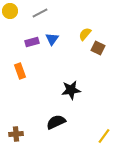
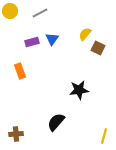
black star: moved 8 px right
black semicircle: rotated 24 degrees counterclockwise
yellow line: rotated 21 degrees counterclockwise
